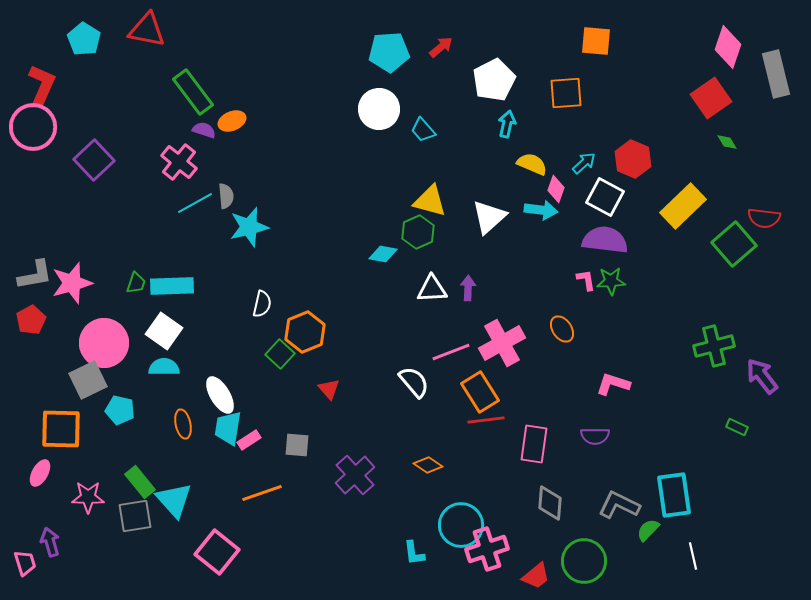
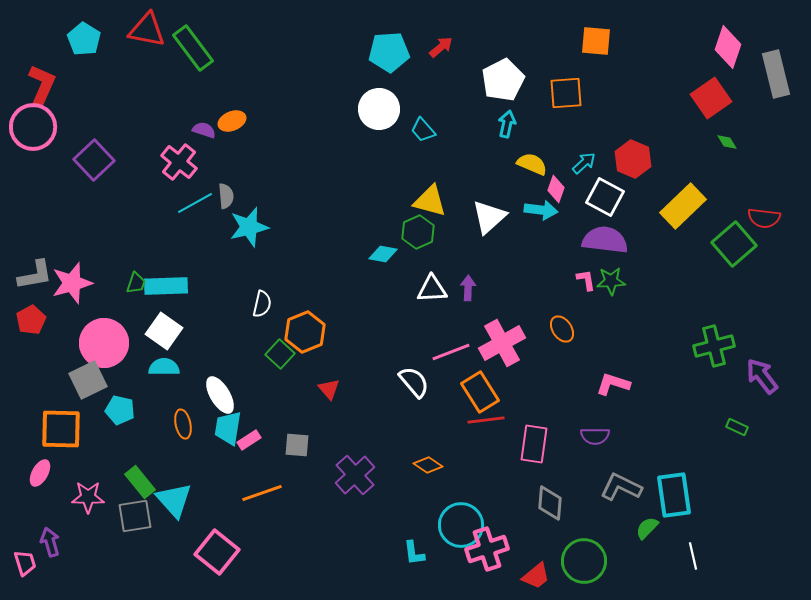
white pentagon at (494, 80): moved 9 px right
green rectangle at (193, 92): moved 44 px up
cyan rectangle at (172, 286): moved 6 px left
gray L-shape at (619, 505): moved 2 px right, 18 px up
green semicircle at (648, 530): moved 1 px left, 2 px up
